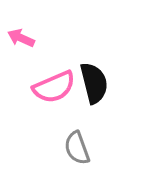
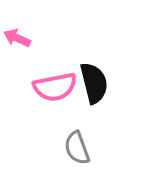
pink arrow: moved 4 px left
pink semicircle: moved 1 px right; rotated 12 degrees clockwise
